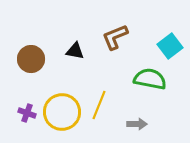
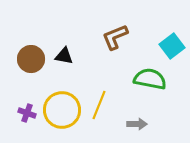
cyan square: moved 2 px right
black triangle: moved 11 px left, 5 px down
yellow circle: moved 2 px up
